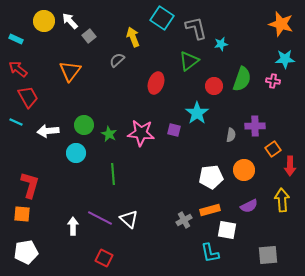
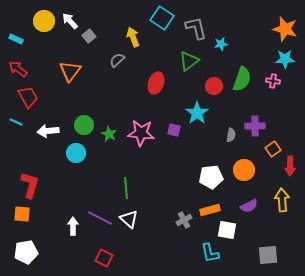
orange star at (281, 24): moved 4 px right, 5 px down
green line at (113, 174): moved 13 px right, 14 px down
